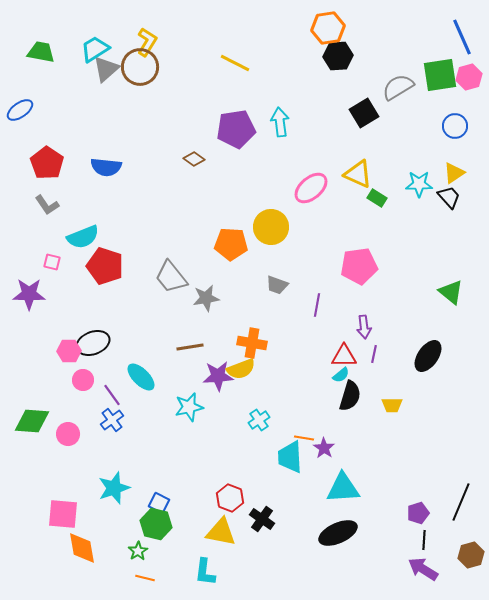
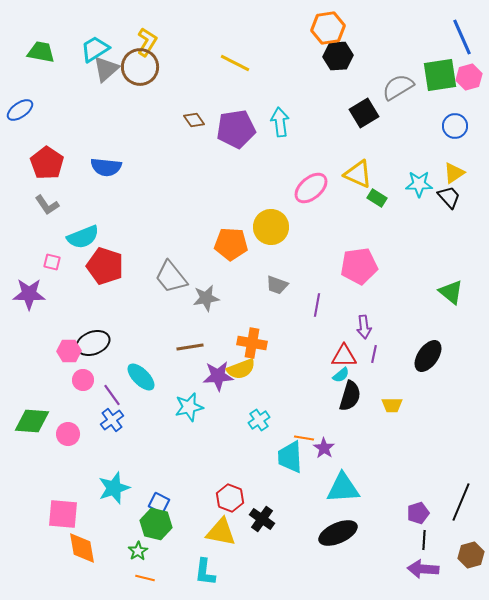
brown diamond at (194, 159): moved 39 px up; rotated 20 degrees clockwise
purple arrow at (423, 569): rotated 28 degrees counterclockwise
